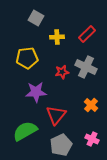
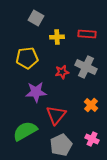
red rectangle: rotated 48 degrees clockwise
